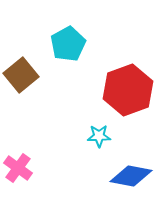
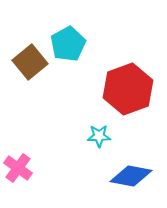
brown square: moved 9 px right, 13 px up
red hexagon: moved 1 px up
